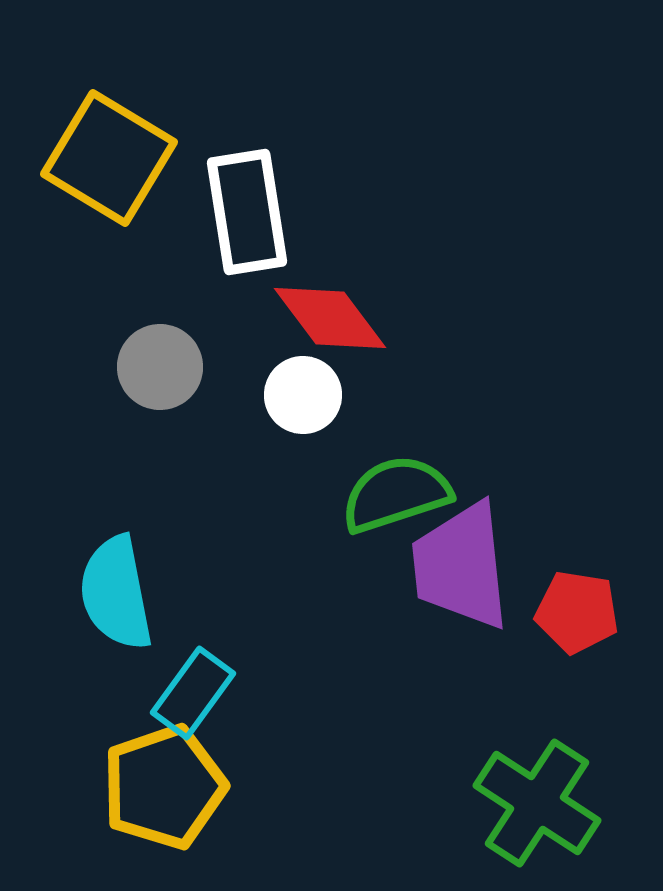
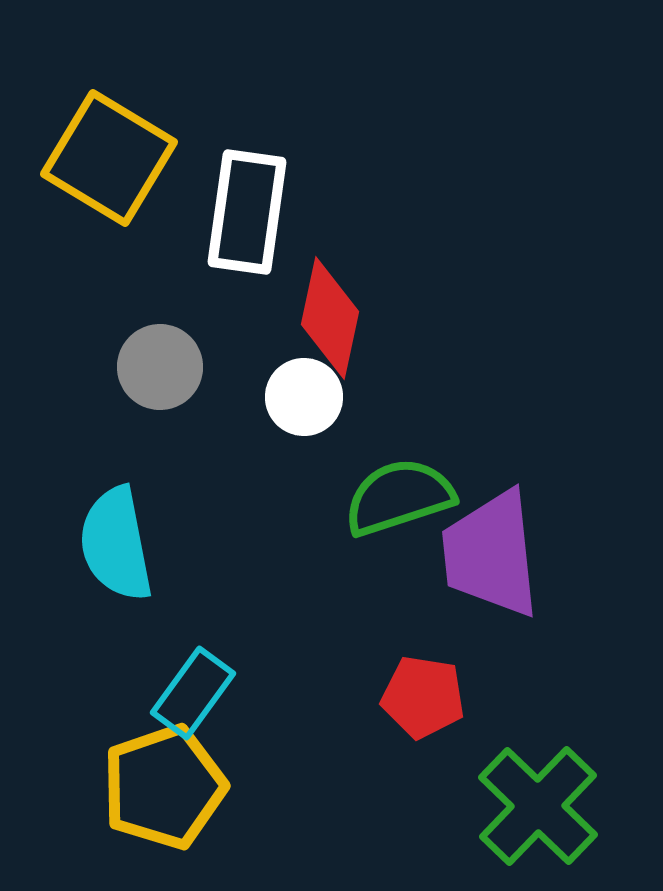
white rectangle: rotated 17 degrees clockwise
red diamond: rotated 49 degrees clockwise
white circle: moved 1 px right, 2 px down
green semicircle: moved 3 px right, 3 px down
purple trapezoid: moved 30 px right, 12 px up
cyan semicircle: moved 49 px up
red pentagon: moved 154 px left, 85 px down
green cross: moved 1 px right, 3 px down; rotated 11 degrees clockwise
